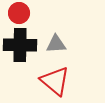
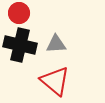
black cross: rotated 12 degrees clockwise
